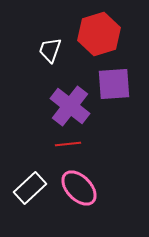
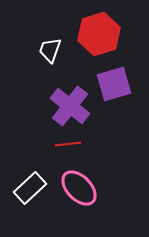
purple square: rotated 12 degrees counterclockwise
